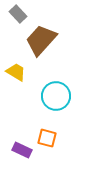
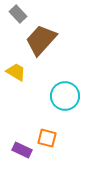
cyan circle: moved 9 px right
